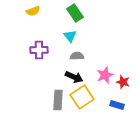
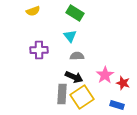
green rectangle: rotated 24 degrees counterclockwise
pink star: rotated 12 degrees counterclockwise
red star: moved 1 px down
gray rectangle: moved 4 px right, 6 px up
